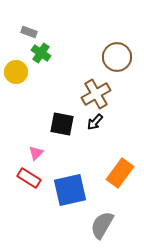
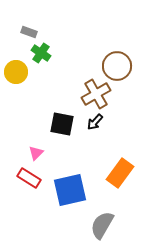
brown circle: moved 9 px down
